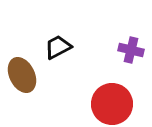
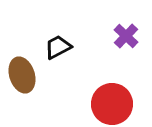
purple cross: moved 5 px left, 14 px up; rotated 30 degrees clockwise
brown ellipse: rotated 8 degrees clockwise
